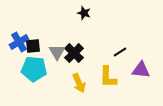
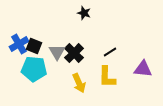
blue cross: moved 2 px down
black square: moved 1 px right; rotated 28 degrees clockwise
black line: moved 10 px left
purple triangle: moved 2 px right, 1 px up
yellow L-shape: moved 1 px left
